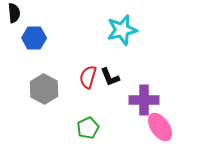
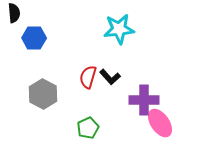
cyan star: moved 3 px left, 1 px up; rotated 8 degrees clockwise
black L-shape: rotated 20 degrees counterclockwise
gray hexagon: moved 1 px left, 5 px down
pink ellipse: moved 4 px up
